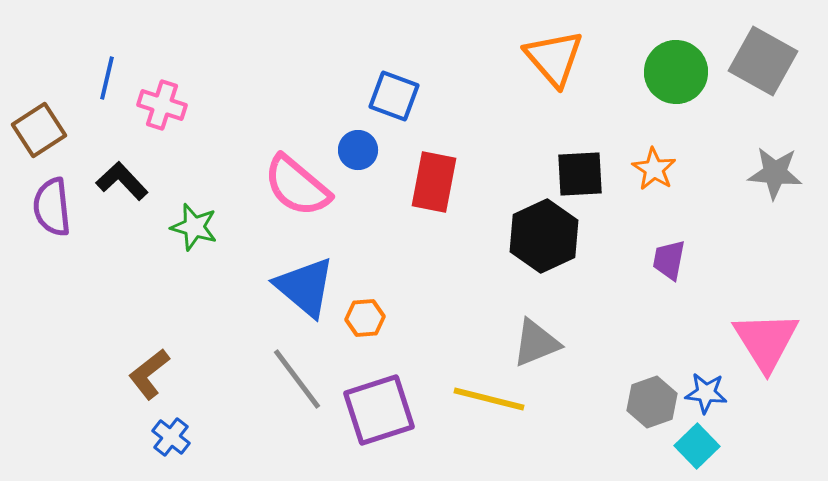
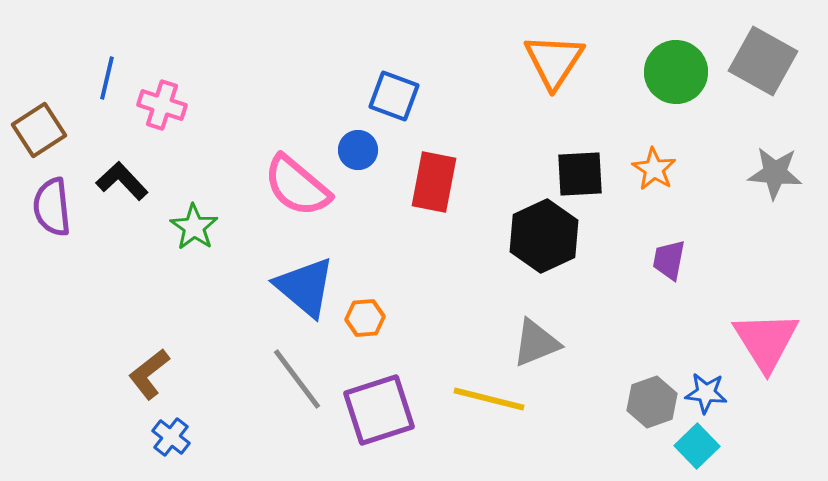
orange triangle: moved 3 px down; rotated 14 degrees clockwise
green star: rotated 18 degrees clockwise
